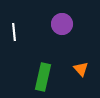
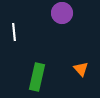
purple circle: moved 11 px up
green rectangle: moved 6 px left
